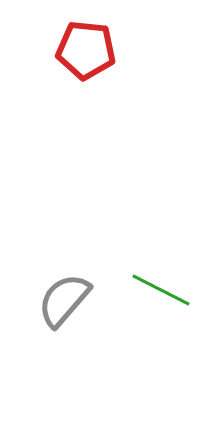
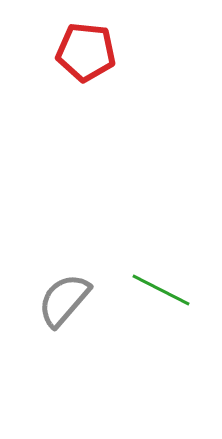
red pentagon: moved 2 px down
